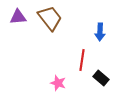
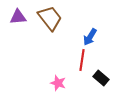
blue arrow: moved 10 px left, 5 px down; rotated 30 degrees clockwise
